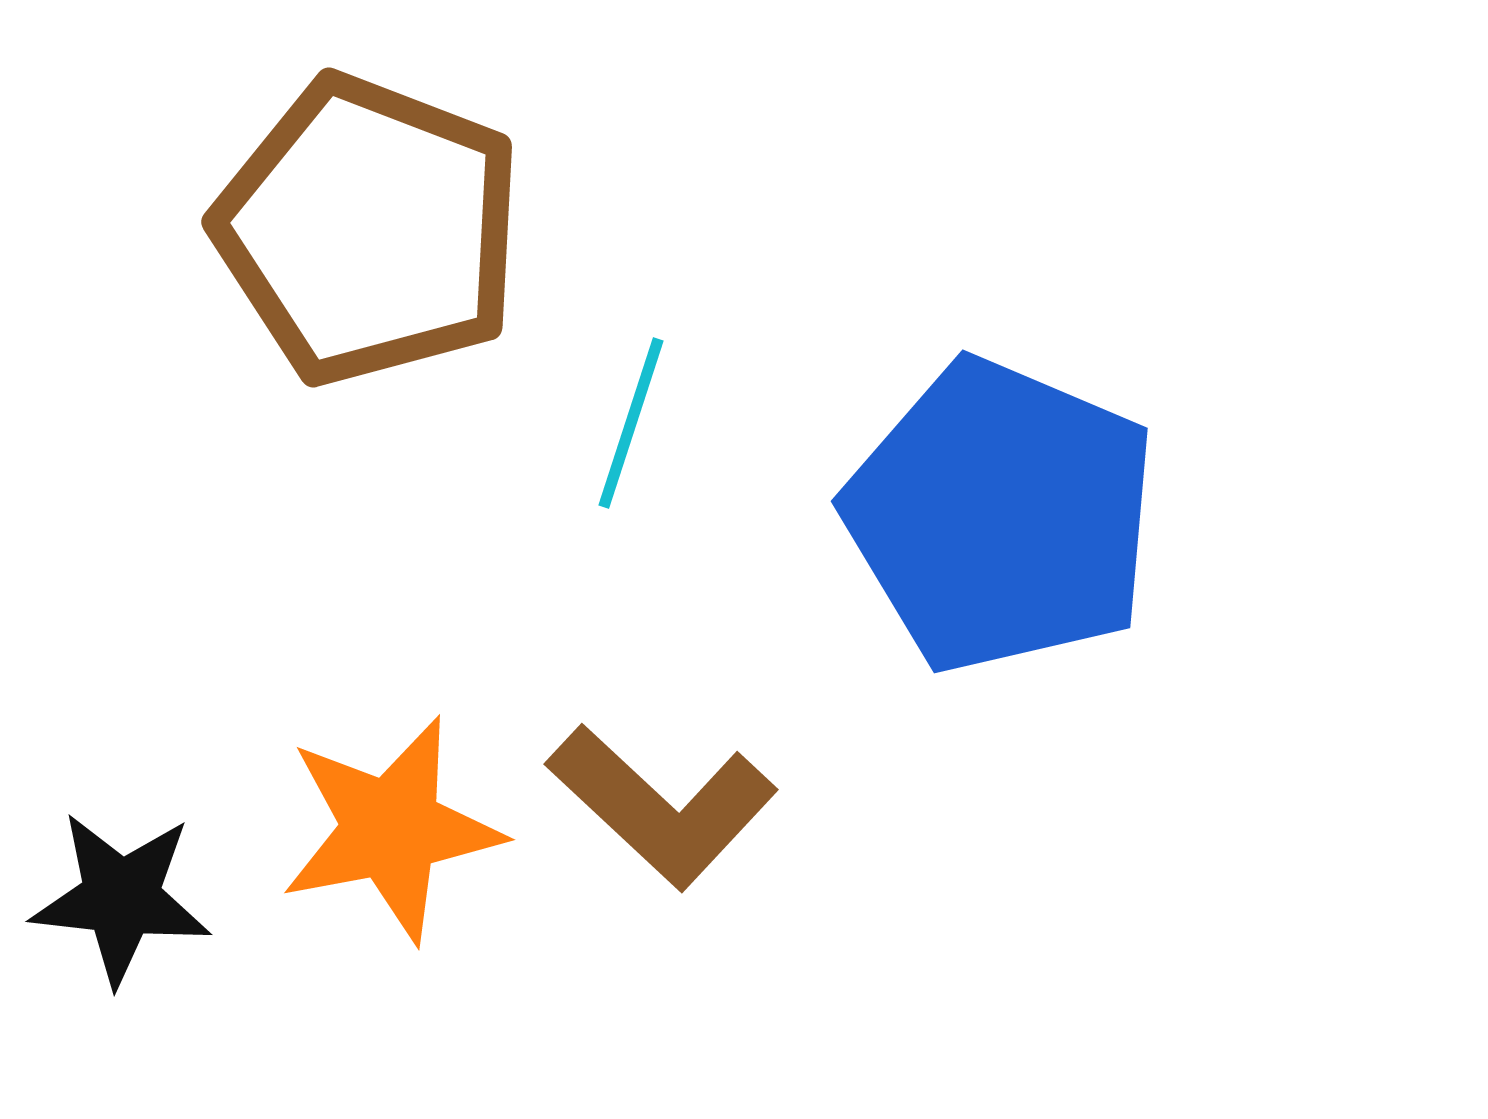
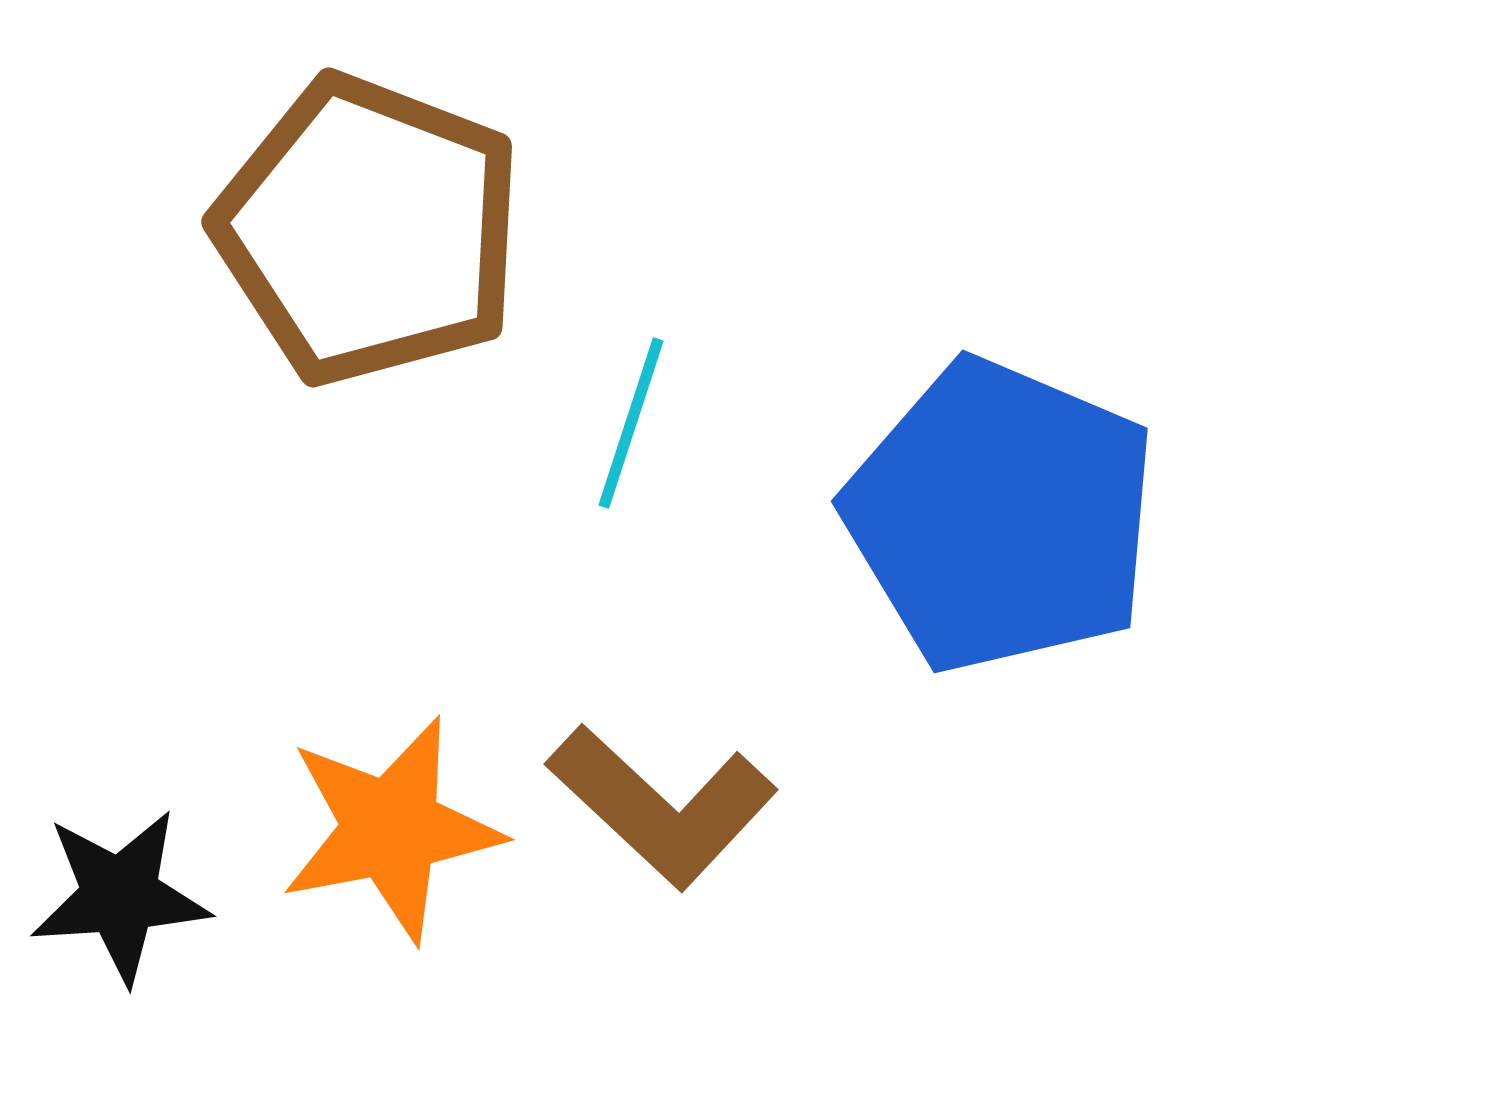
black star: moved 1 px left, 2 px up; rotated 10 degrees counterclockwise
